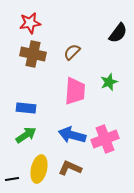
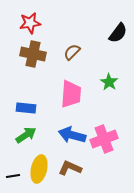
green star: rotated 18 degrees counterclockwise
pink trapezoid: moved 4 px left, 3 px down
pink cross: moved 1 px left
black line: moved 1 px right, 3 px up
